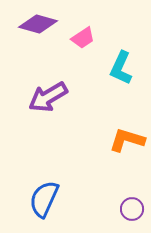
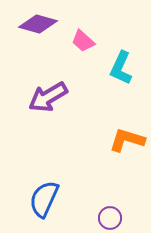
pink trapezoid: moved 3 px down; rotated 75 degrees clockwise
purple circle: moved 22 px left, 9 px down
